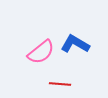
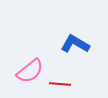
pink semicircle: moved 11 px left, 19 px down
